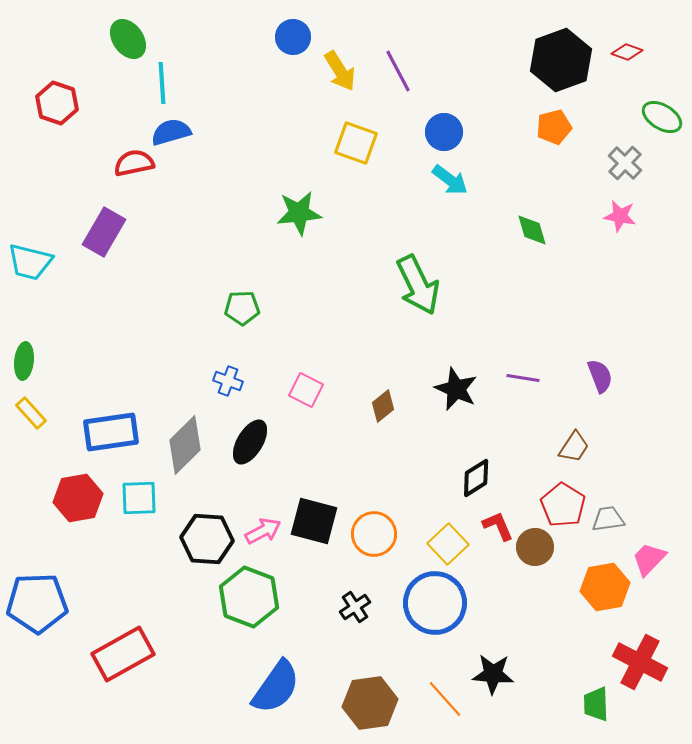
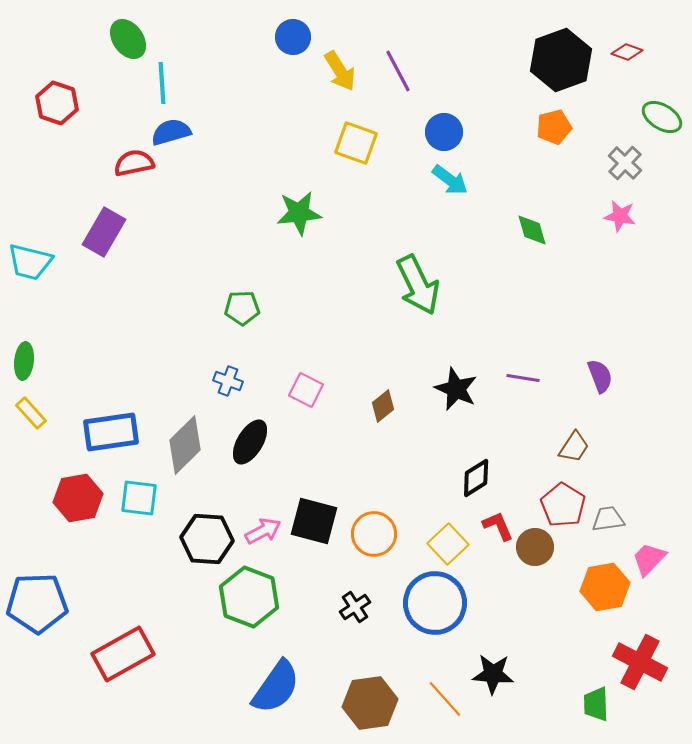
cyan square at (139, 498): rotated 9 degrees clockwise
